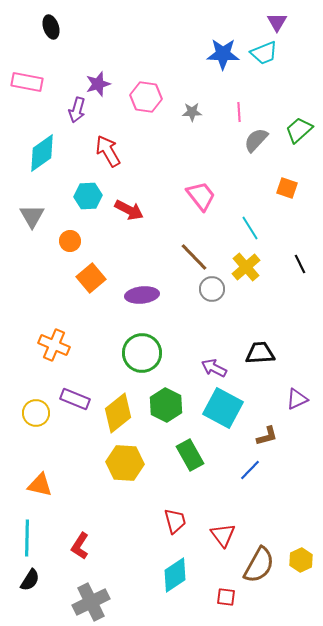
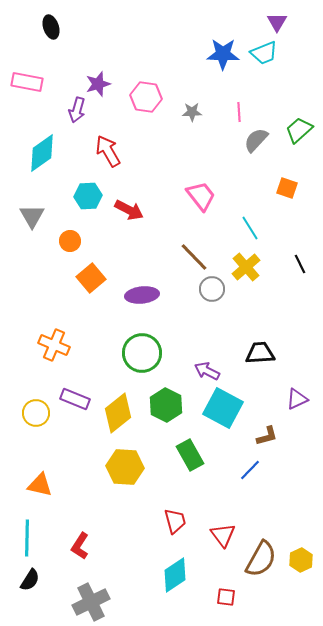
purple arrow at (214, 368): moved 7 px left, 3 px down
yellow hexagon at (125, 463): moved 4 px down
brown semicircle at (259, 565): moved 2 px right, 6 px up
